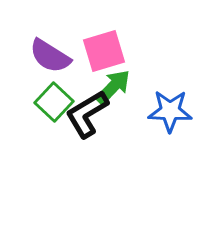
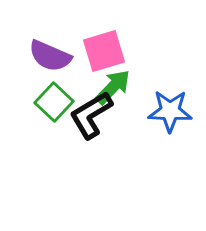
purple semicircle: rotated 9 degrees counterclockwise
black L-shape: moved 4 px right, 1 px down
